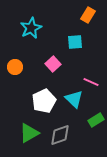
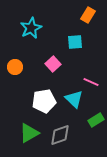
white pentagon: rotated 15 degrees clockwise
